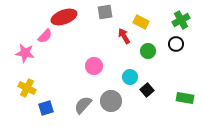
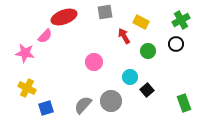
pink circle: moved 4 px up
green rectangle: moved 1 px left, 5 px down; rotated 60 degrees clockwise
